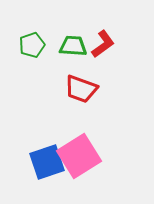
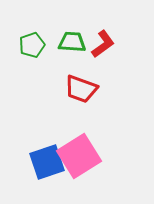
green trapezoid: moved 1 px left, 4 px up
